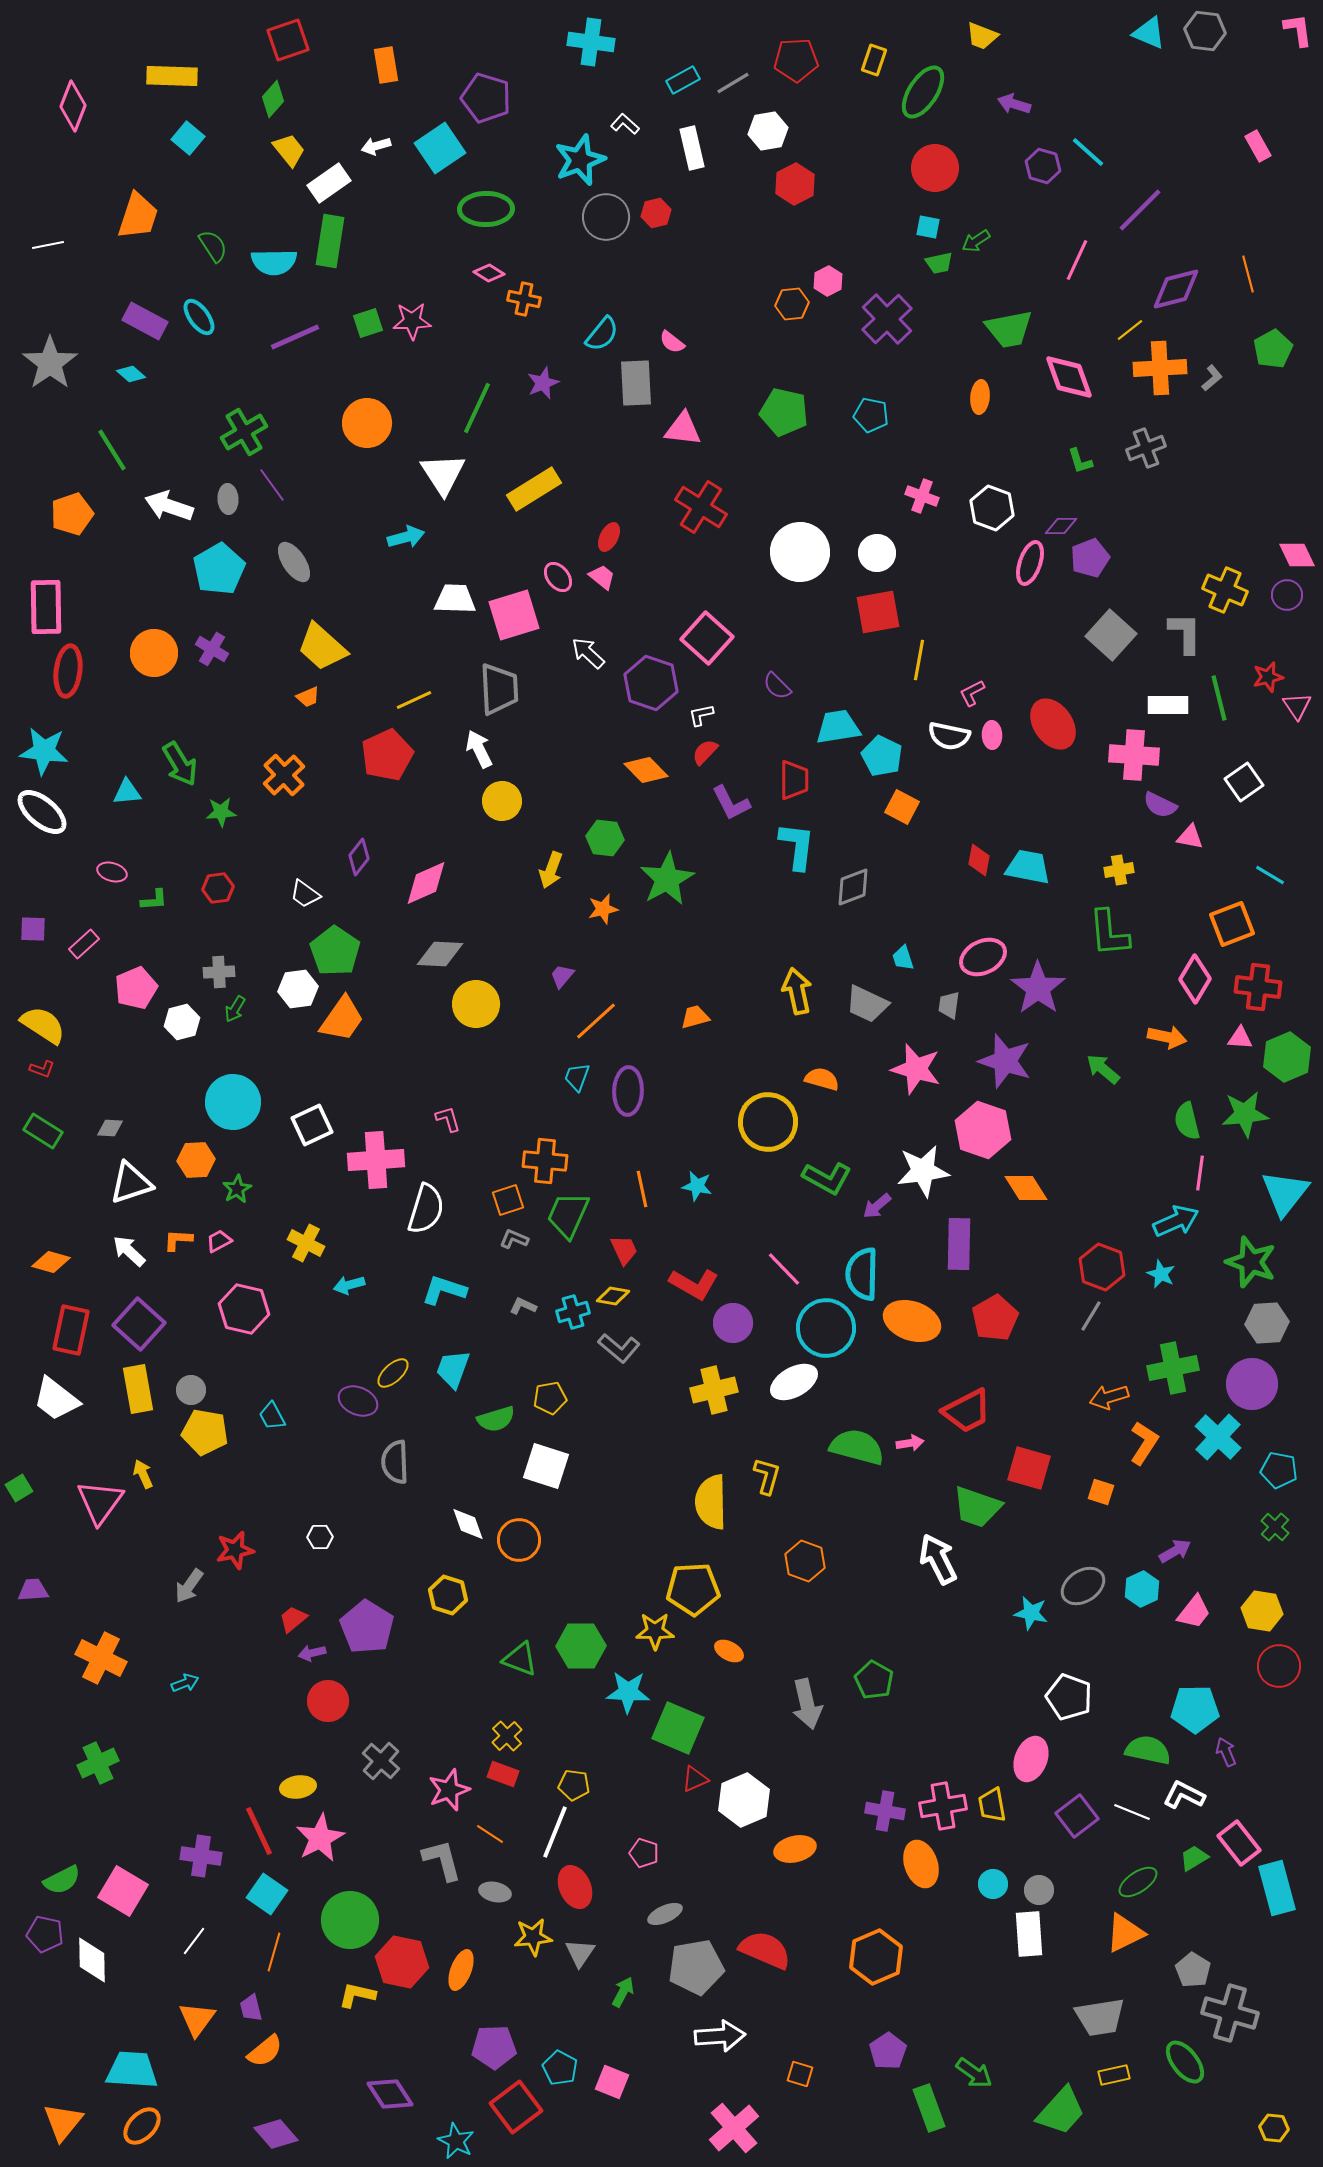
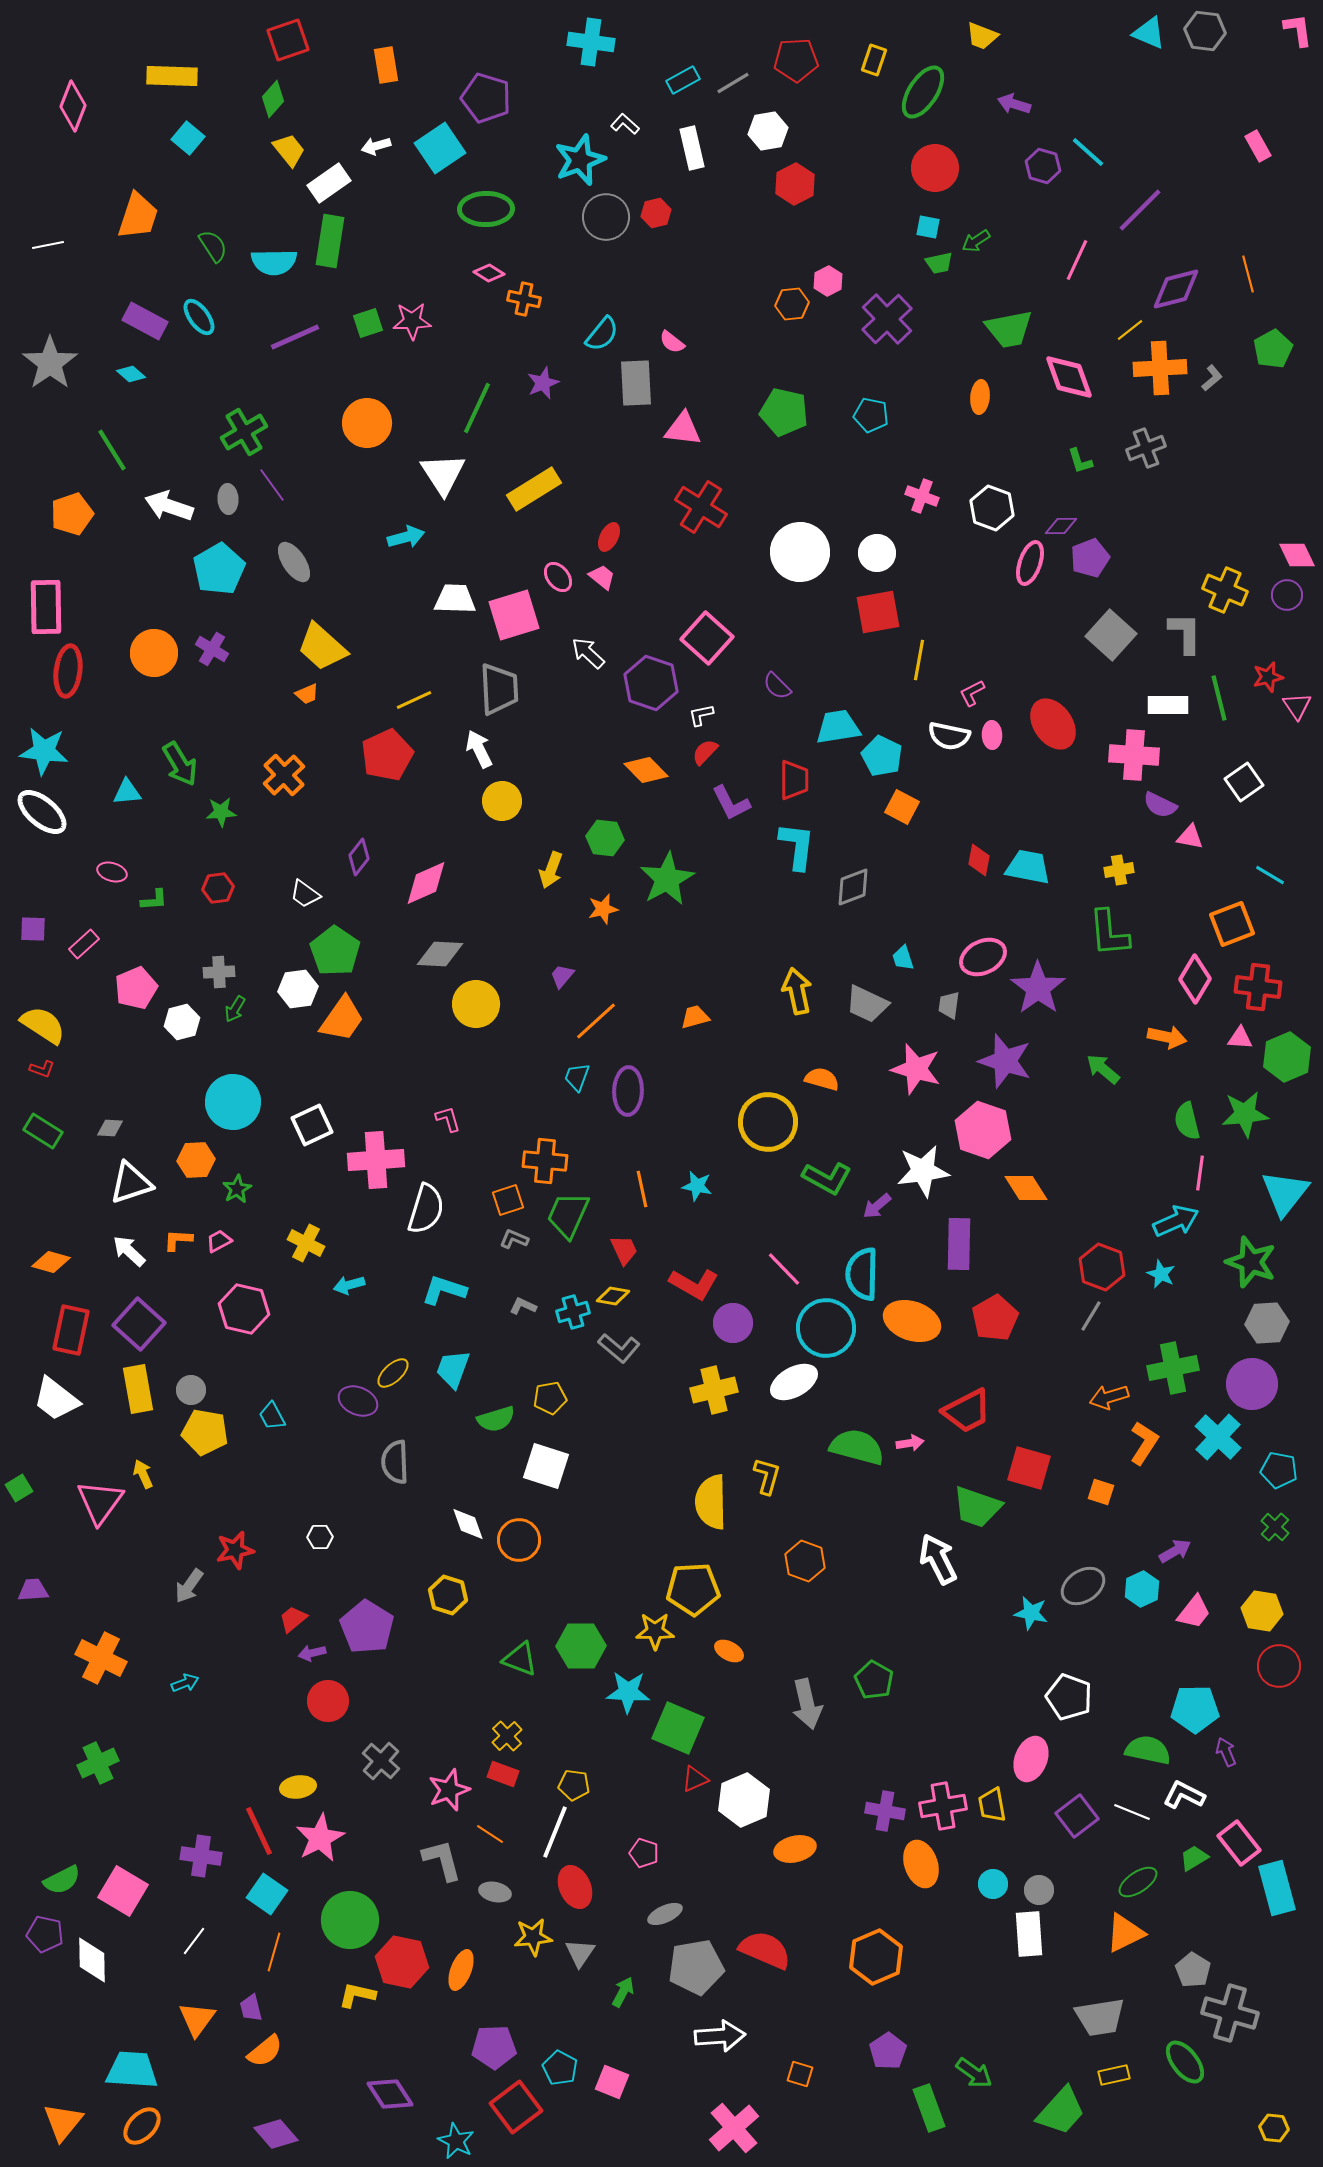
orange trapezoid at (308, 697): moved 1 px left, 3 px up
